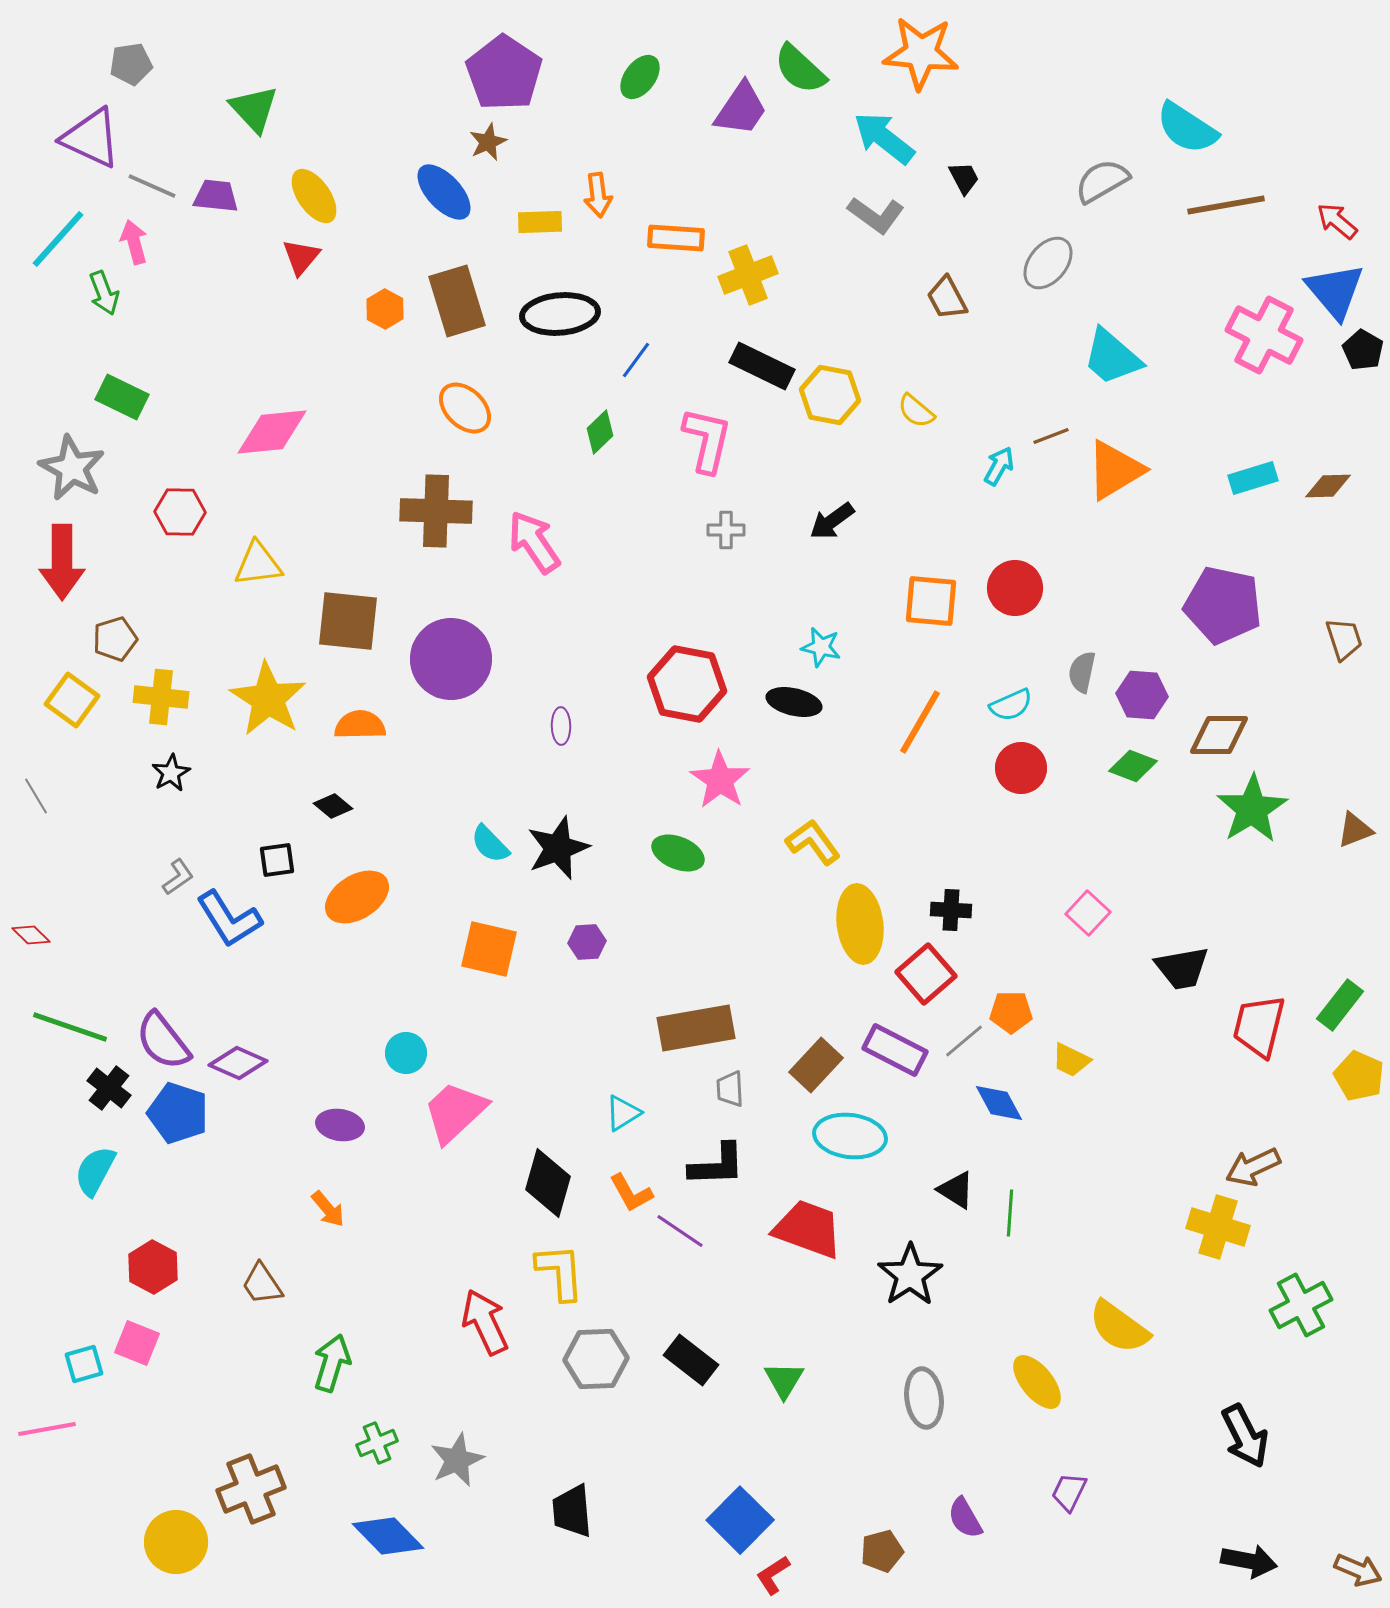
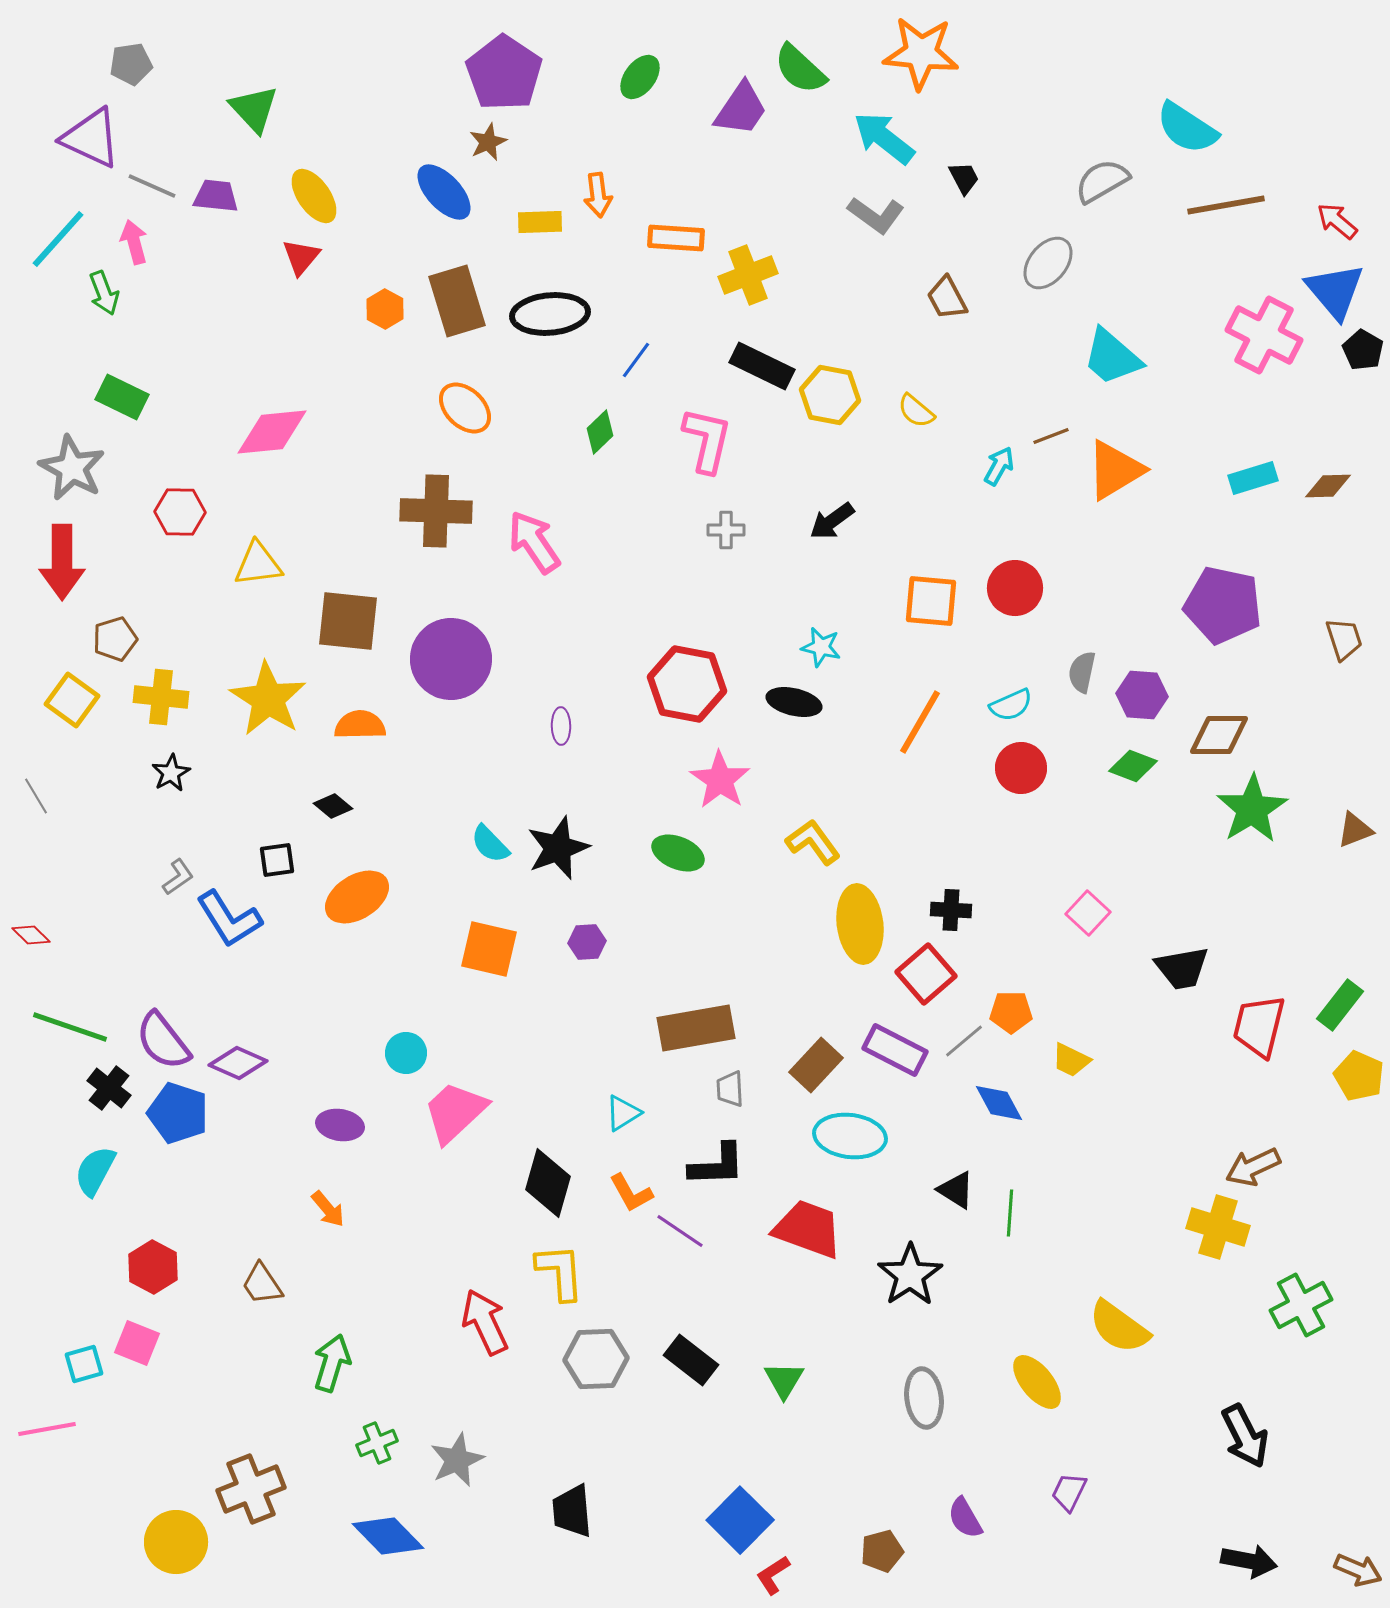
black ellipse at (560, 314): moved 10 px left
